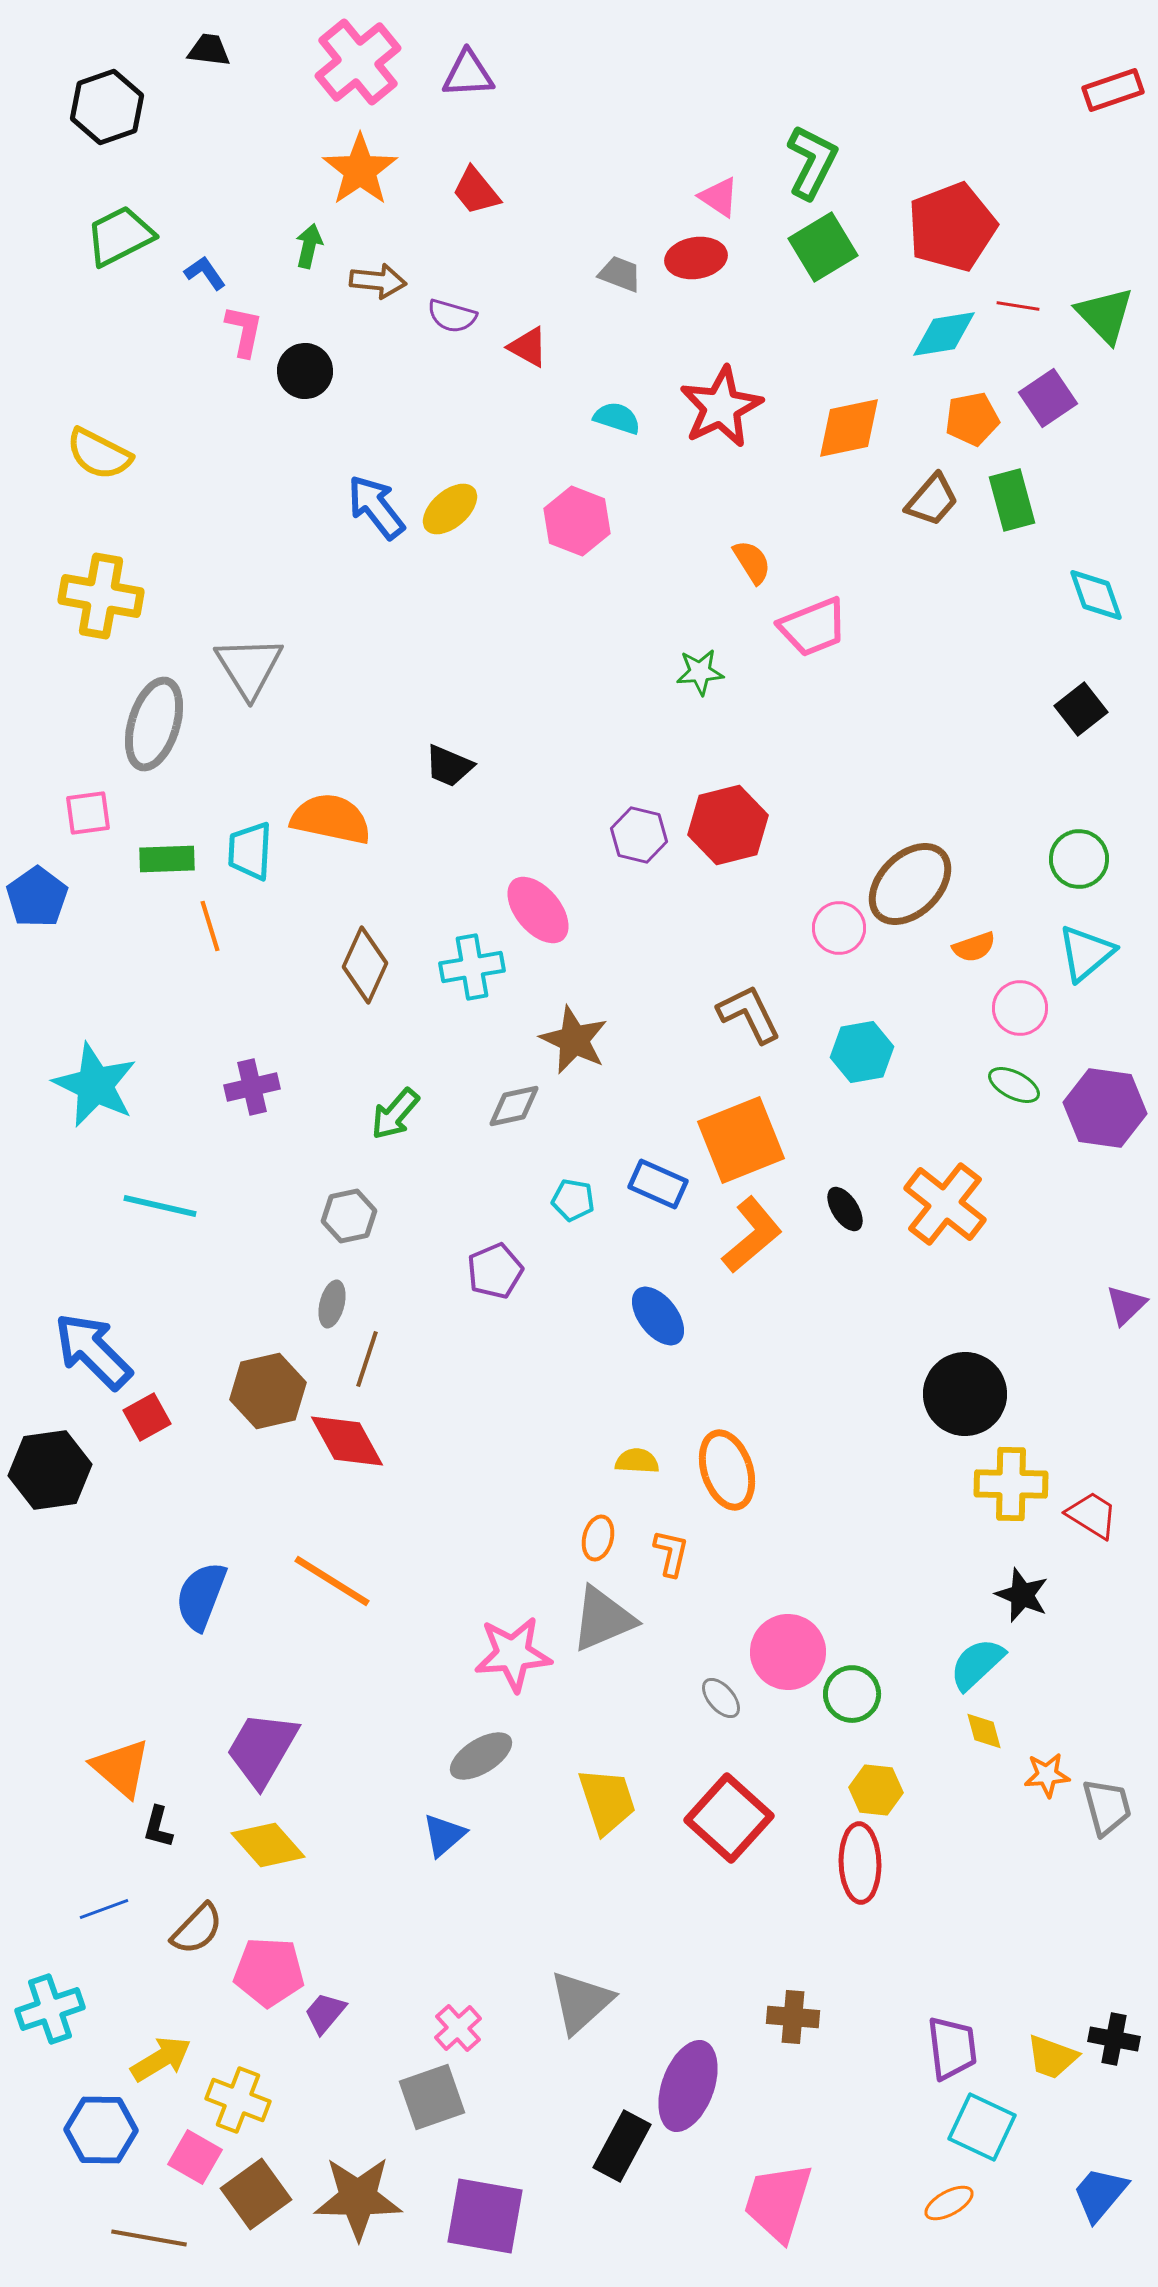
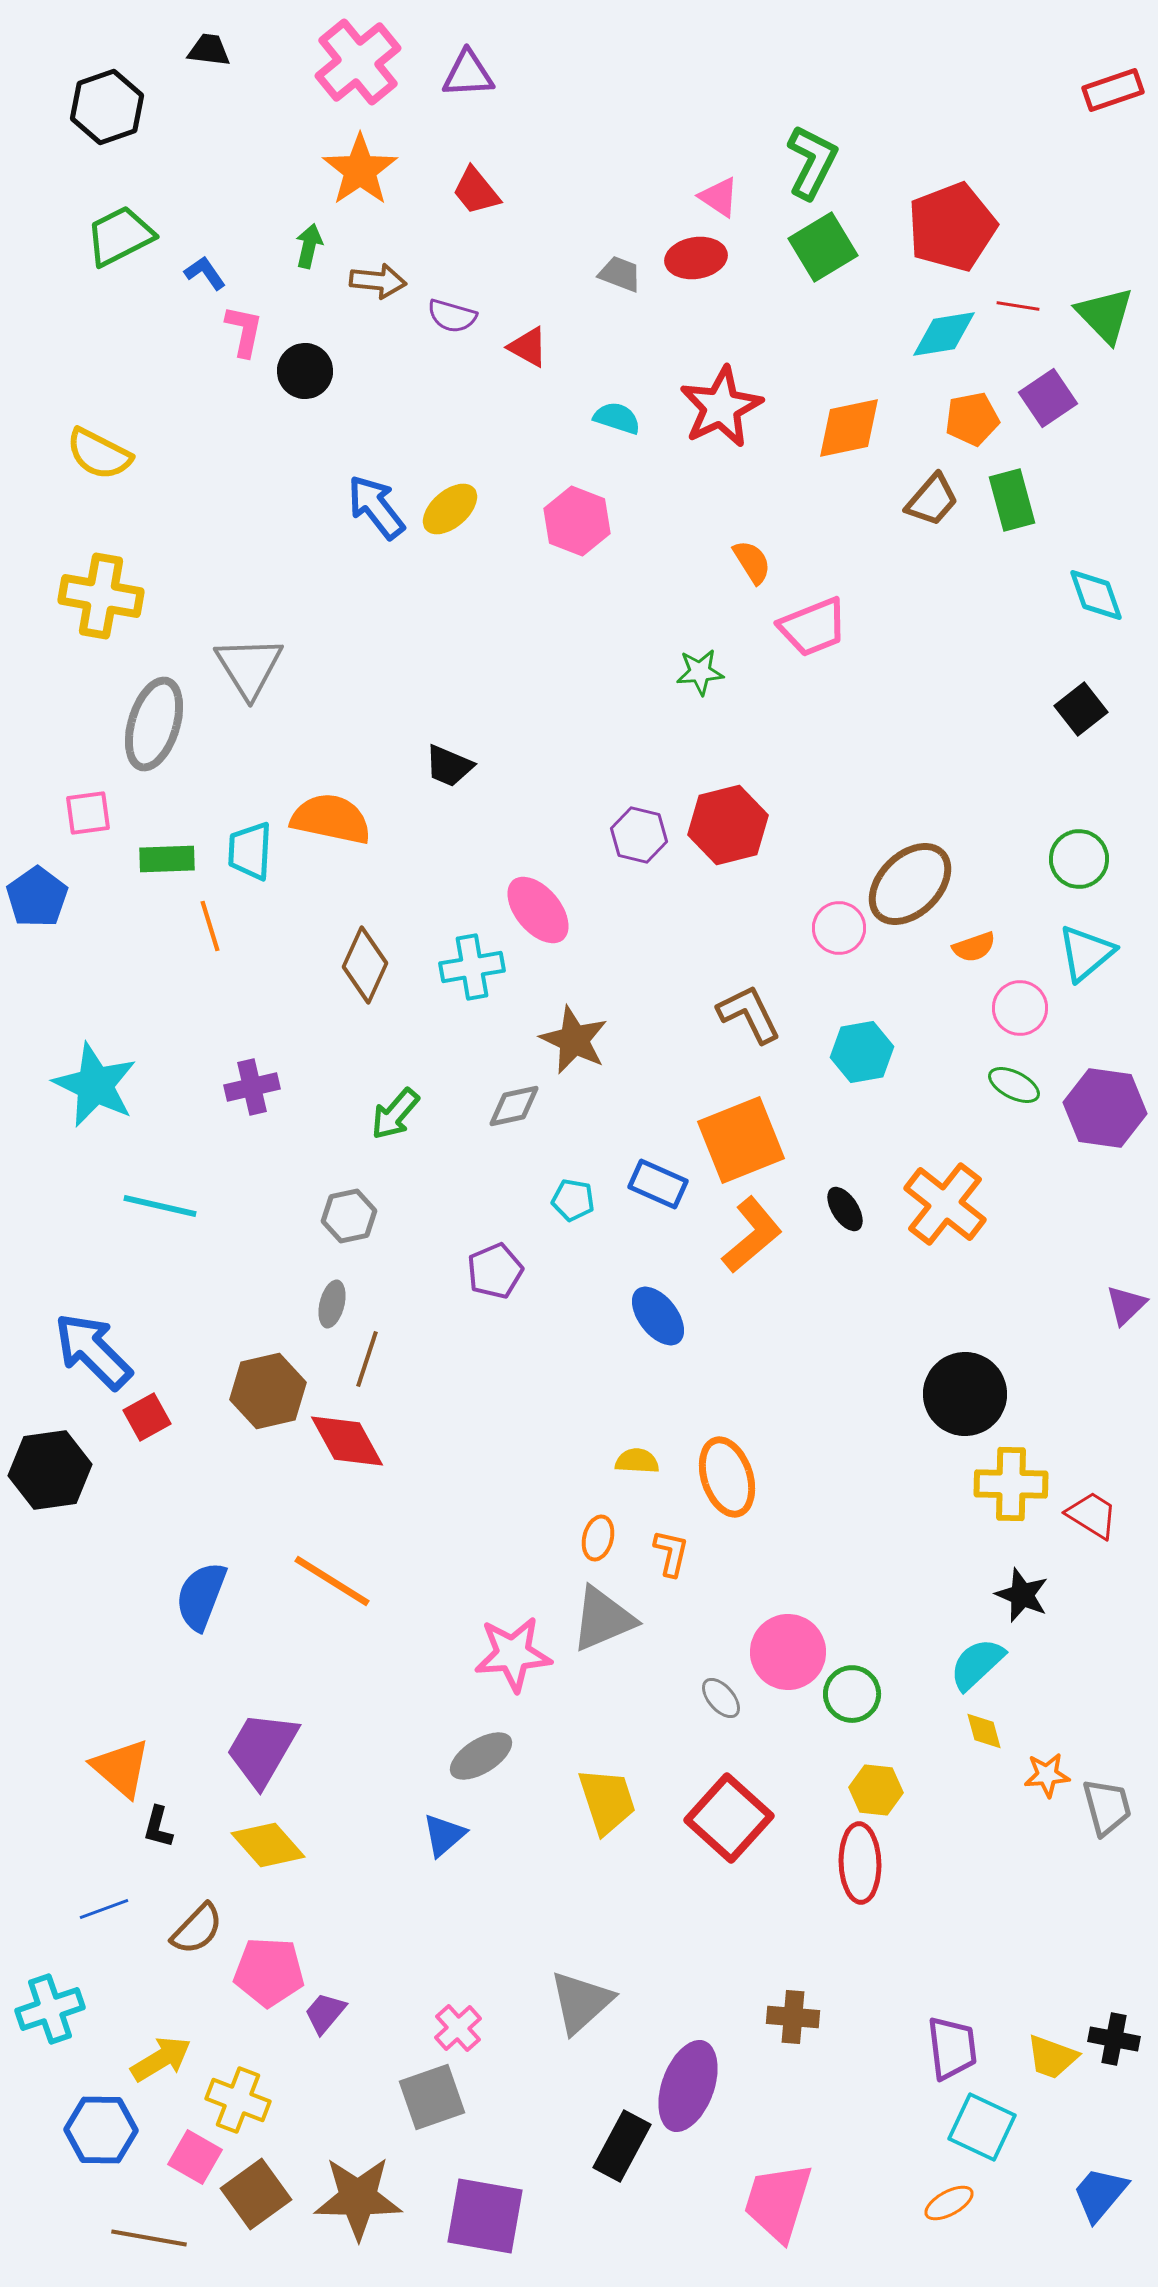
orange ellipse at (727, 1470): moved 7 px down
